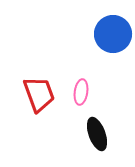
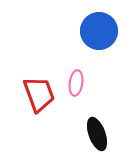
blue circle: moved 14 px left, 3 px up
pink ellipse: moved 5 px left, 9 px up
